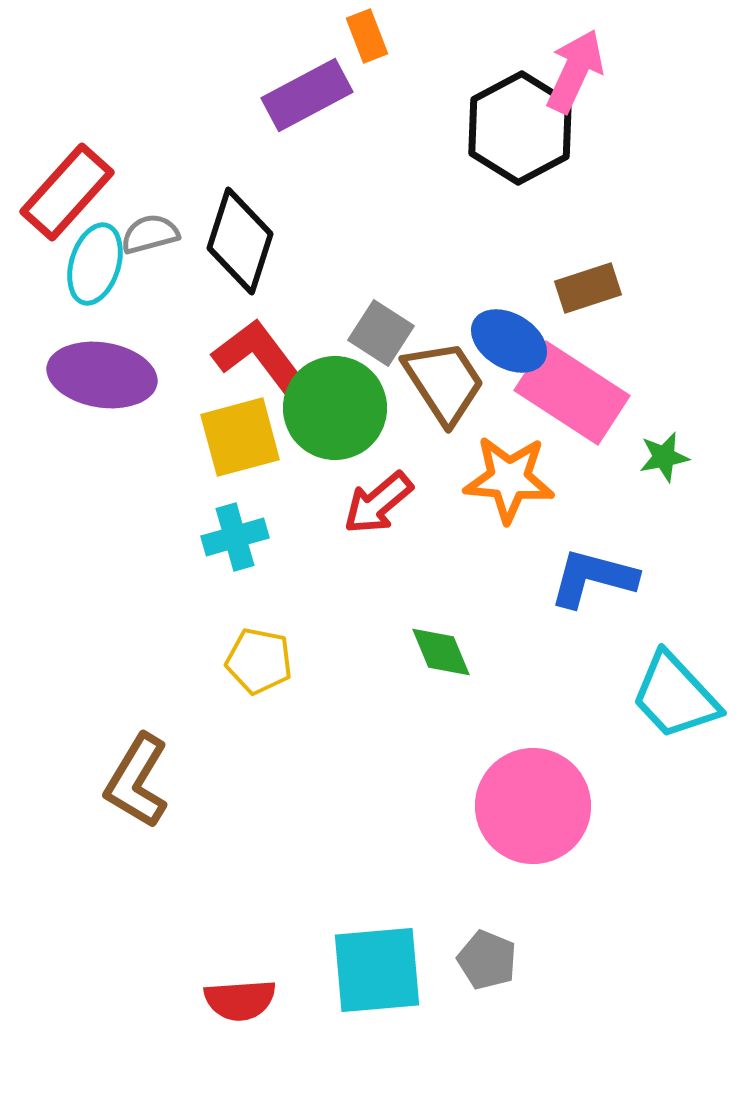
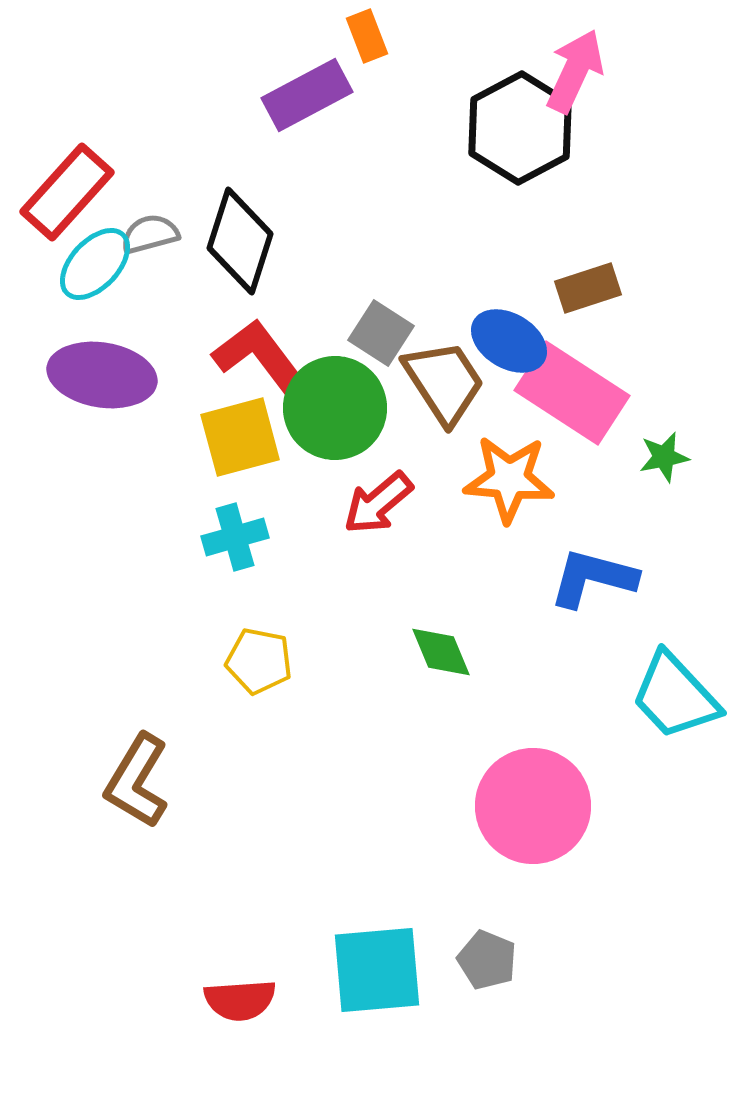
cyan ellipse: rotated 26 degrees clockwise
